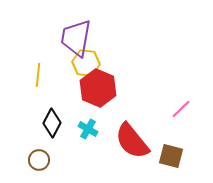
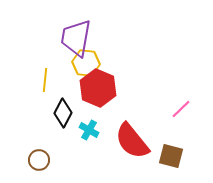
yellow line: moved 7 px right, 5 px down
black diamond: moved 11 px right, 10 px up
cyan cross: moved 1 px right, 1 px down
